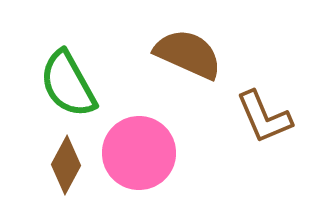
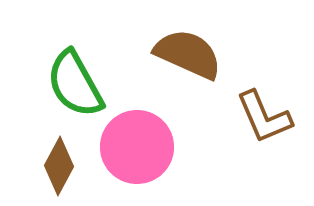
green semicircle: moved 7 px right
pink circle: moved 2 px left, 6 px up
brown diamond: moved 7 px left, 1 px down
